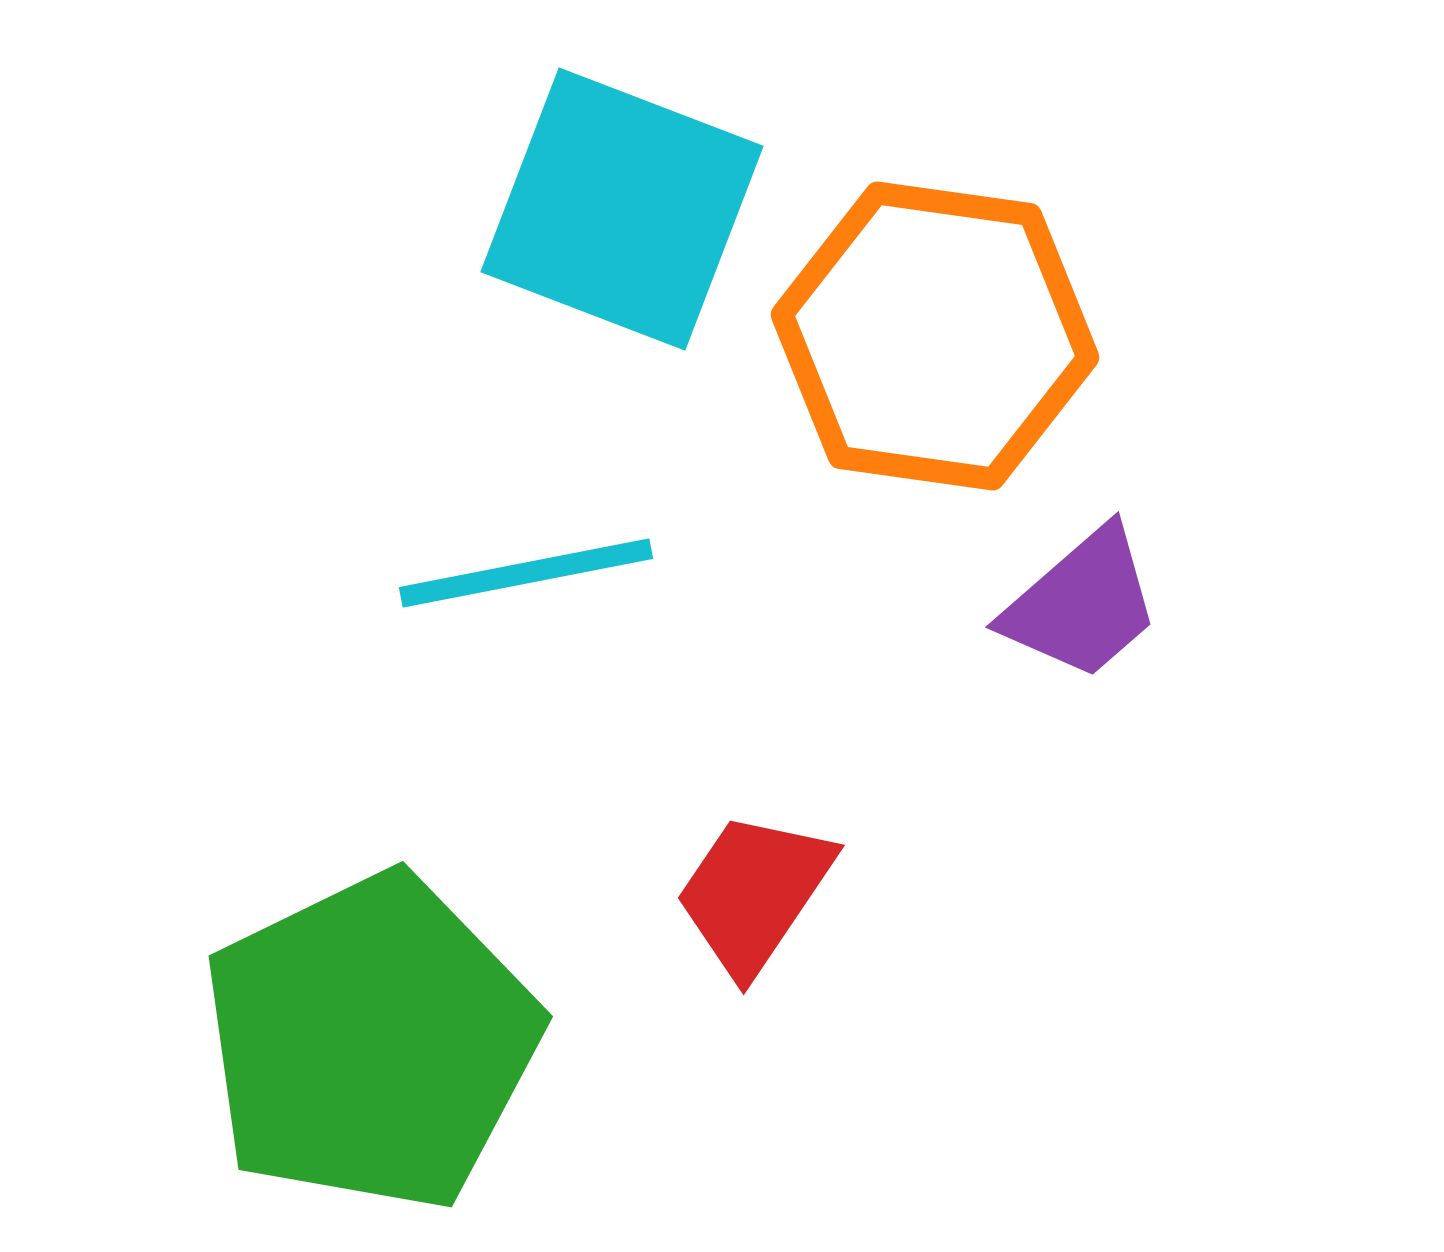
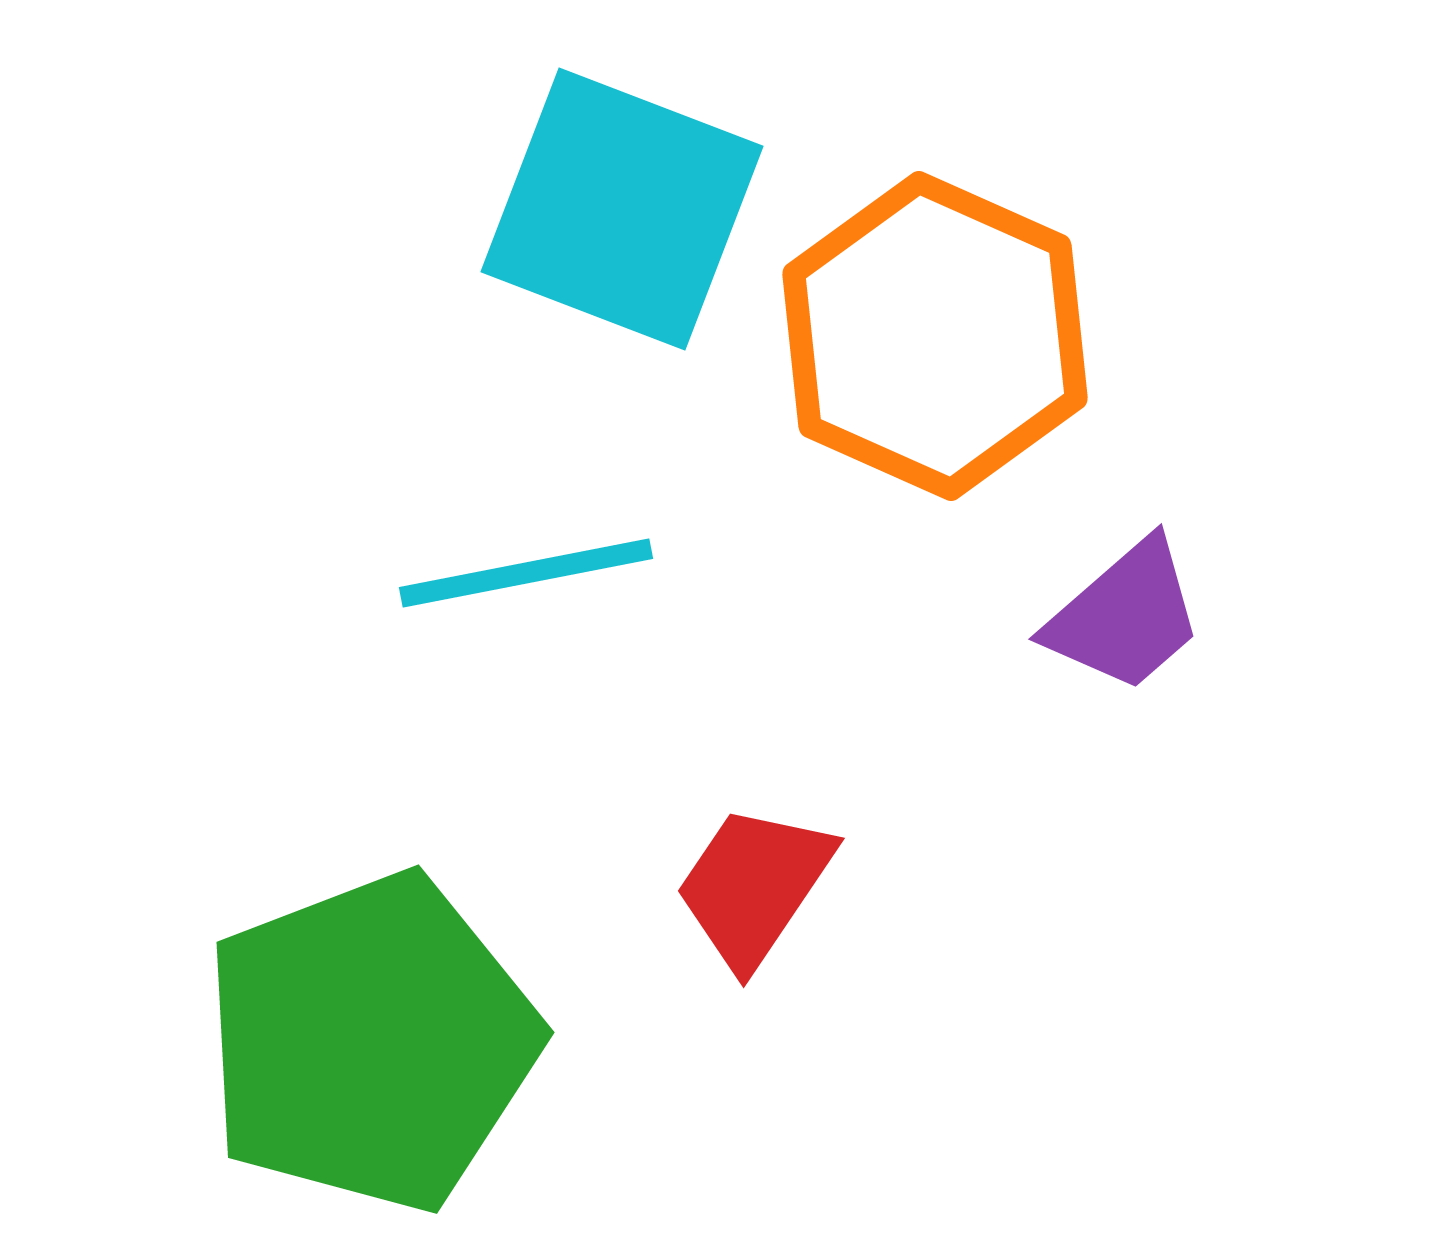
orange hexagon: rotated 16 degrees clockwise
purple trapezoid: moved 43 px right, 12 px down
red trapezoid: moved 7 px up
green pentagon: rotated 5 degrees clockwise
